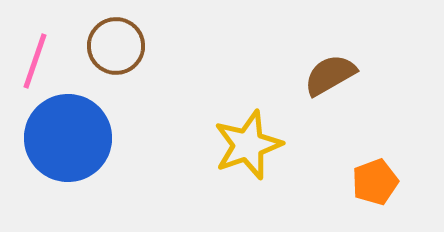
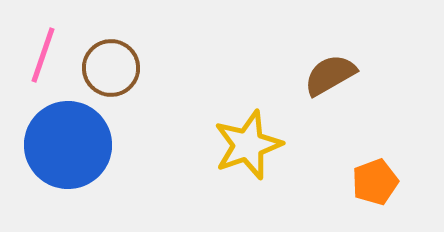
brown circle: moved 5 px left, 22 px down
pink line: moved 8 px right, 6 px up
blue circle: moved 7 px down
